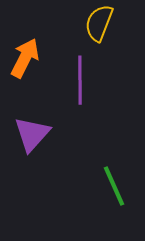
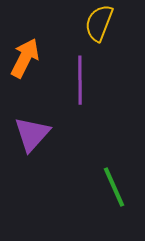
green line: moved 1 px down
